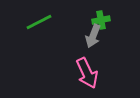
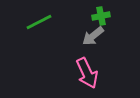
green cross: moved 4 px up
gray arrow: rotated 30 degrees clockwise
